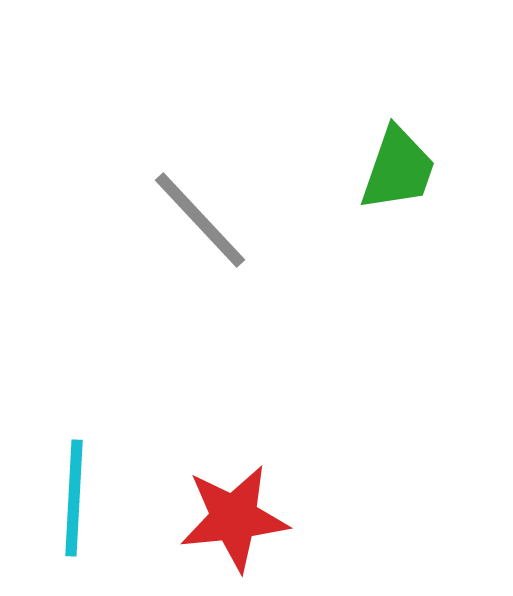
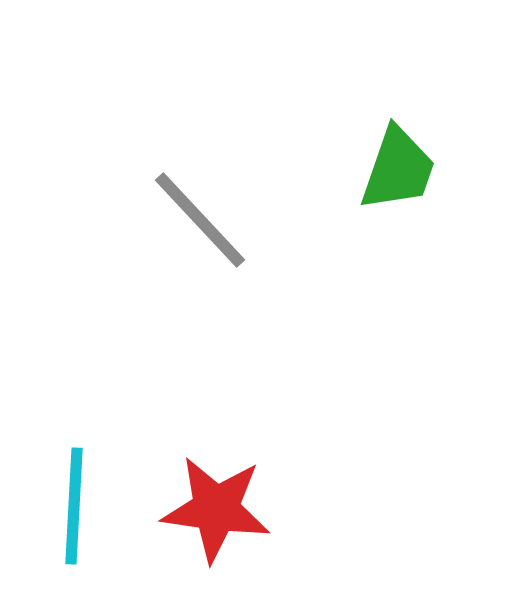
cyan line: moved 8 px down
red star: moved 18 px left, 9 px up; rotated 14 degrees clockwise
